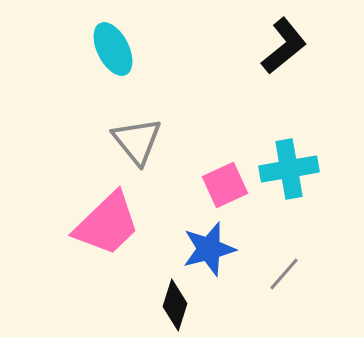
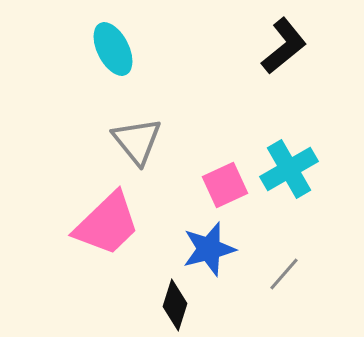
cyan cross: rotated 20 degrees counterclockwise
